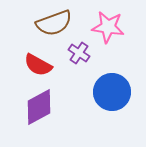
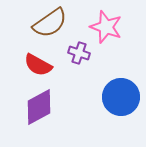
brown semicircle: moved 4 px left; rotated 15 degrees counterclockwise
pink star: moved 2 px left; rotated 12 degrees clockwise
purple cross: rotated 15 degrees counterclockwise
blue circle: moved 9 px right, 5 px down
